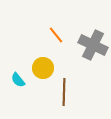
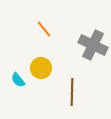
orange line: moved 12 px left, 6 px up
yellow circle: moved 2 px left
brown line: moved 8 px right
